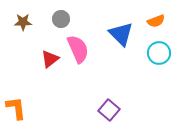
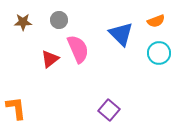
gray circle: moved 2 px left, 1 px down
